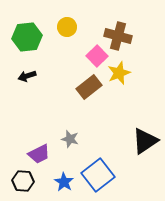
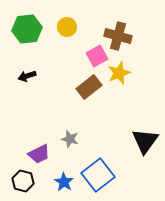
green hexagon: moved 8 px up
pink square: rotated 15 degrees clockwise
black triangle: rotated 20 degrees counterclockwise
black hexagon: rotated 10 degrees clockwise
